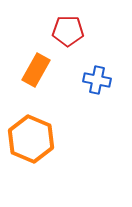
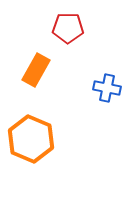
red pentagon: moved 3 px up
blue cross: moved 10 px right, 8 px down
